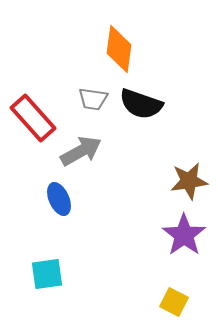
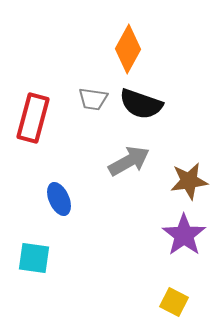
orange diamond: moved 9 px right; rotated 21 degrees clockwise
red rectangle: rotated 57 degrees clockwise
gray arrow: moved 48 px right, 10 px down
cyan square: moved 13 px left, 16 px up; rotated 16 degrees clockwise
